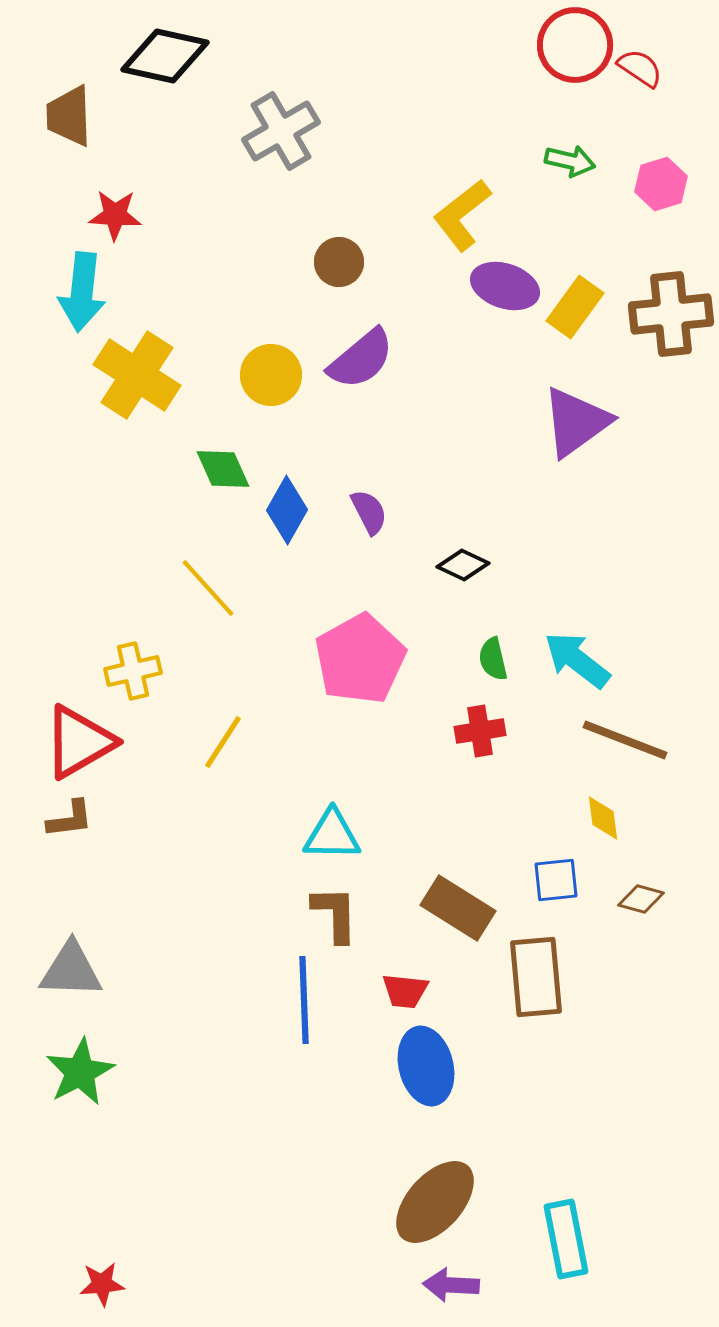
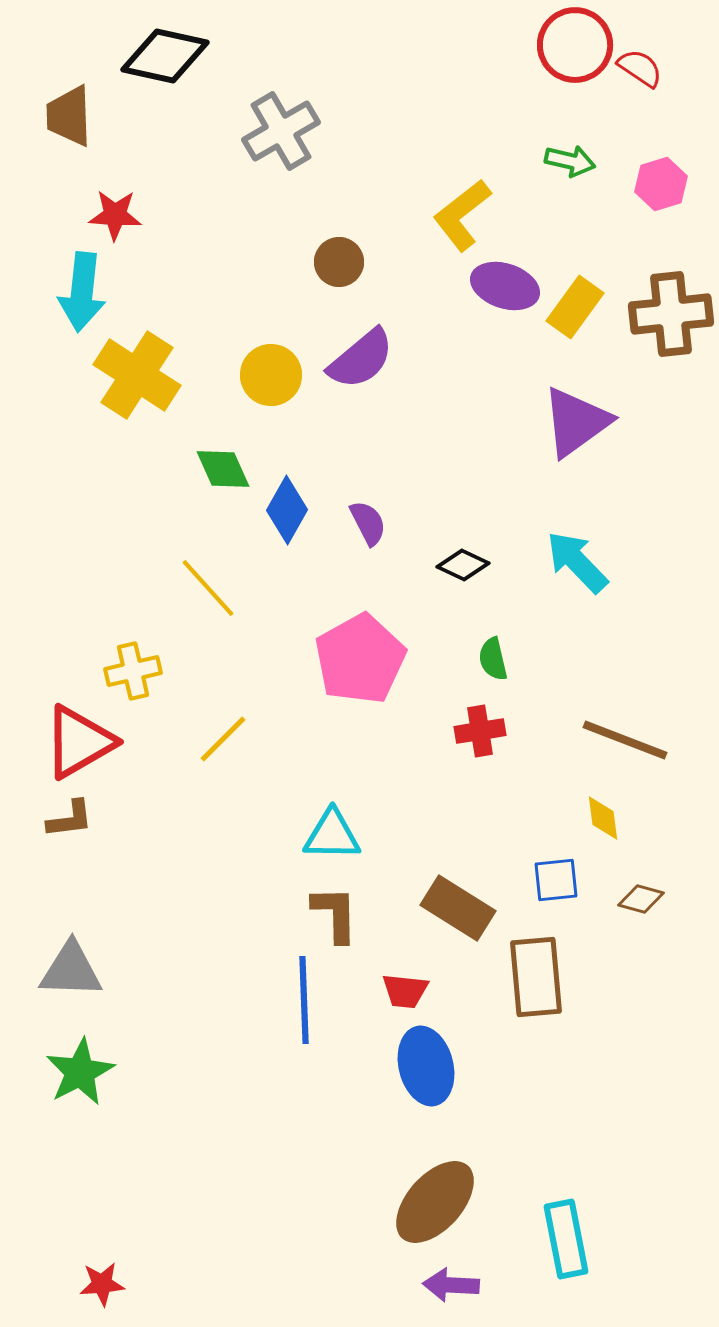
purple semicircle at (369, 512): moved 1 px left, 11 px down
cyan arrow at (577, 660): moved 98 px up; rotated 8 degrees clockwise
yellow line at (223, 742): moved 3 px up; rotated 12 degrees clockwise
